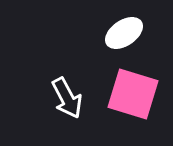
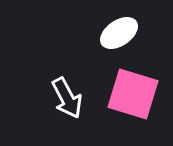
white ellipse: moved 5 px left
